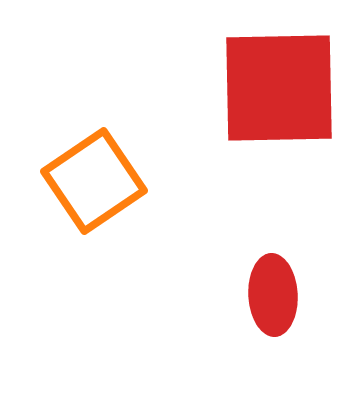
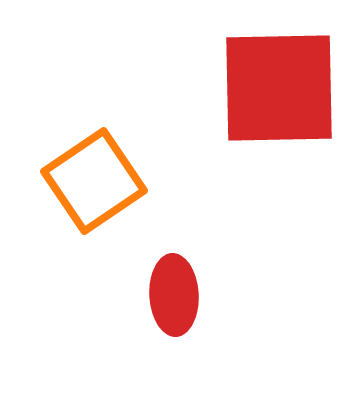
red ellipse: moved 99 px left
